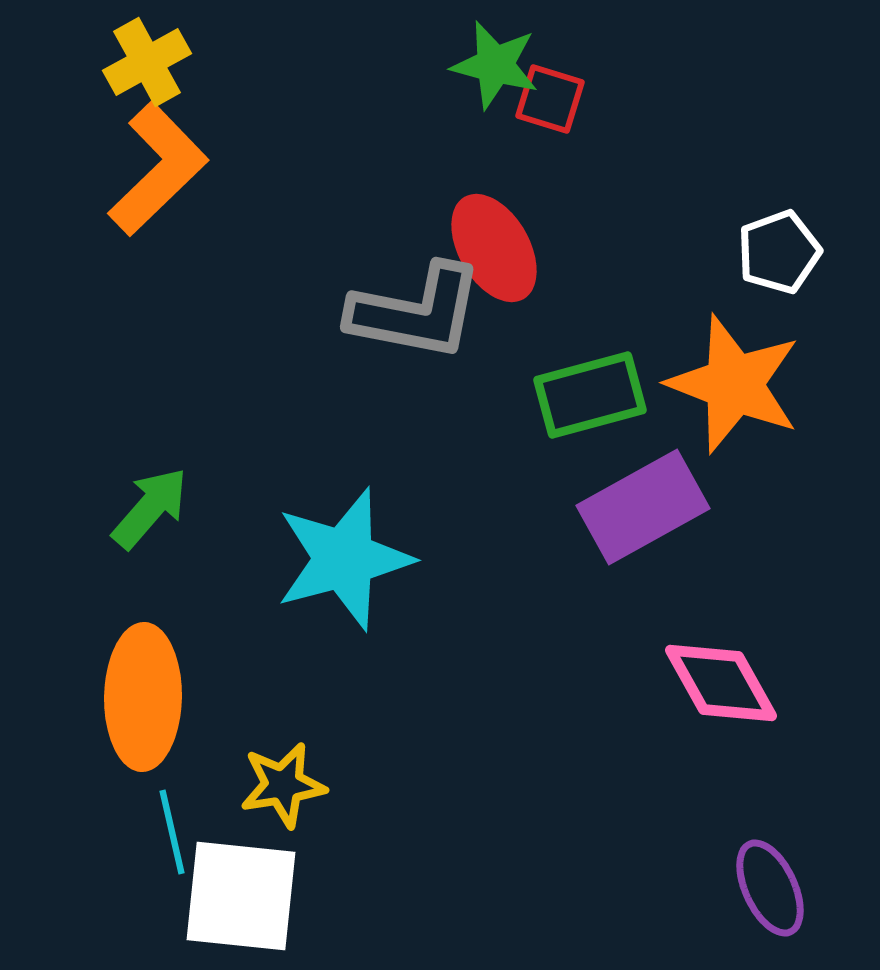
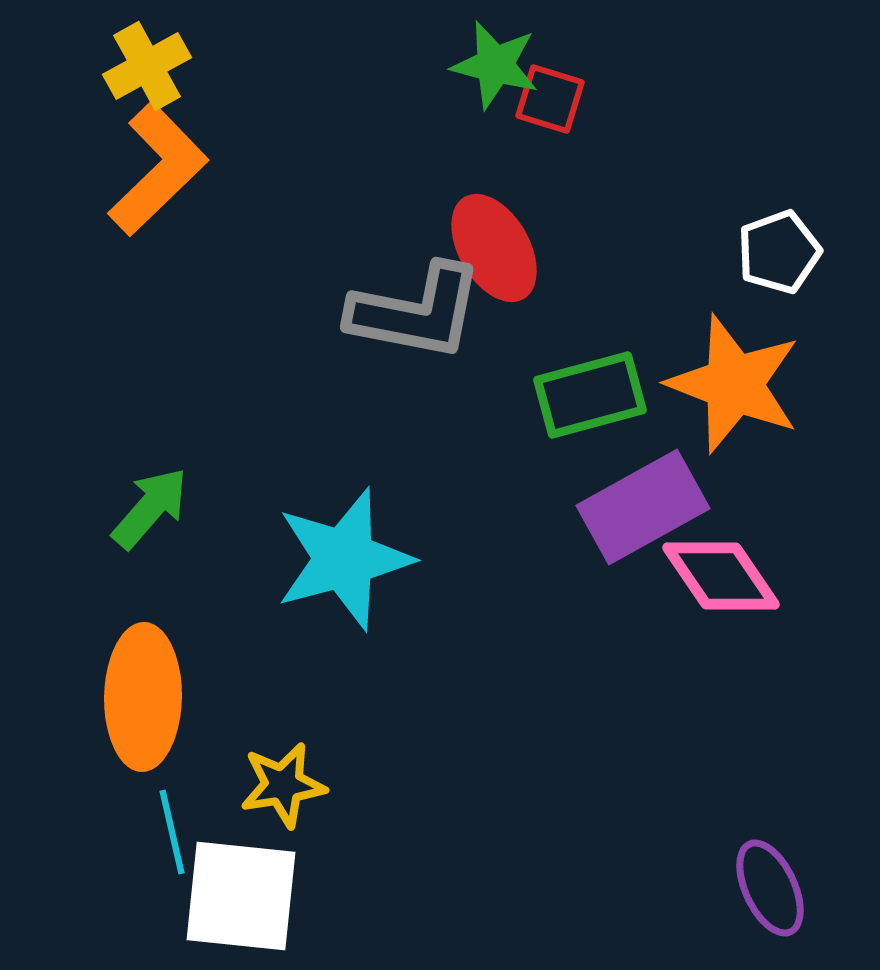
yellow cross: moved 4 px down
pink diamond: moved 107 px up; rotated 5 degrees counterclockwise
